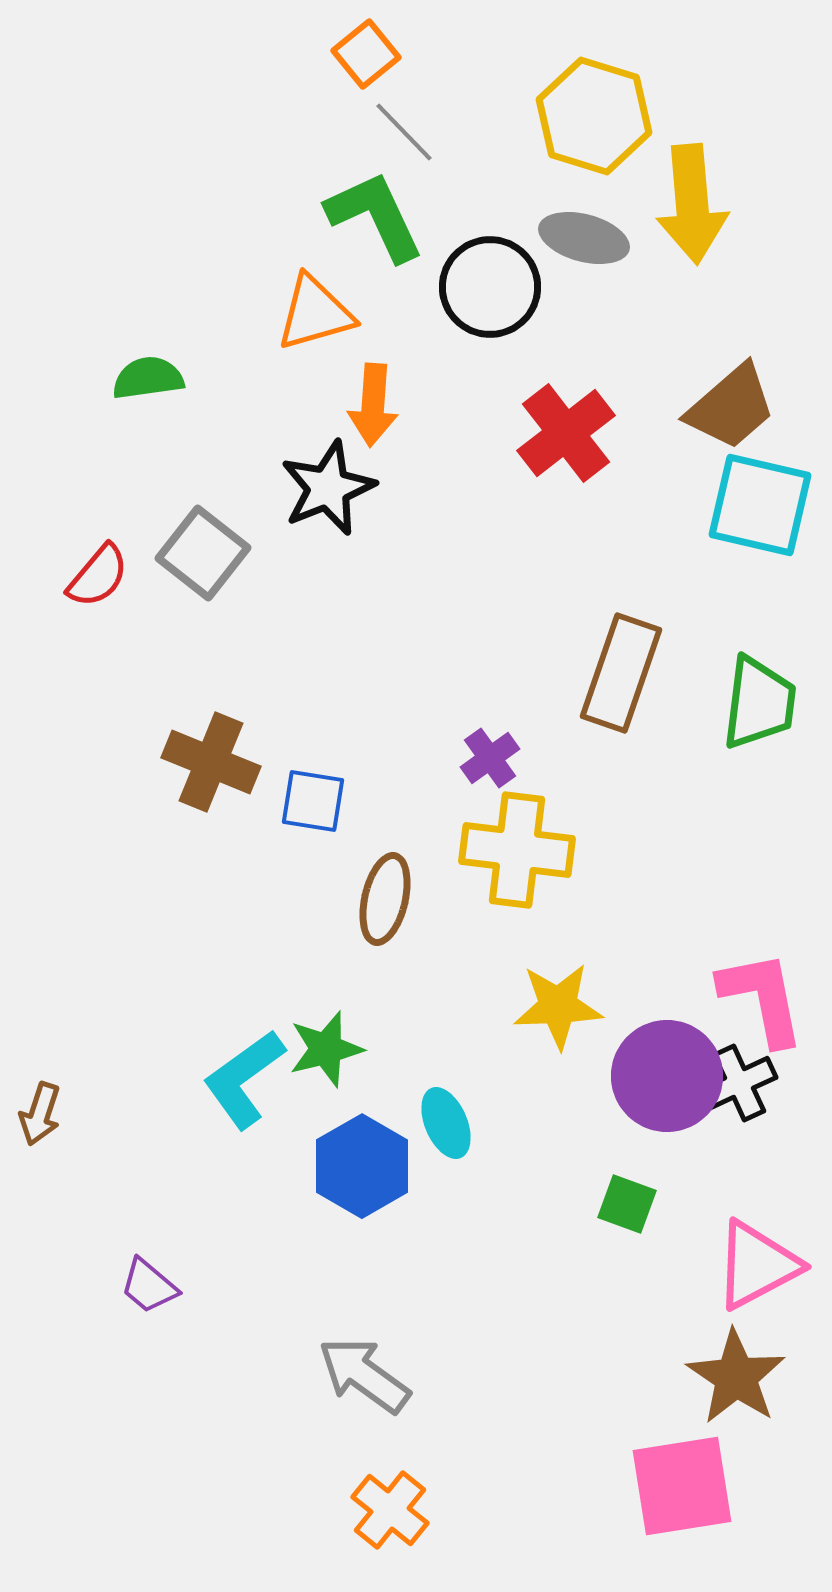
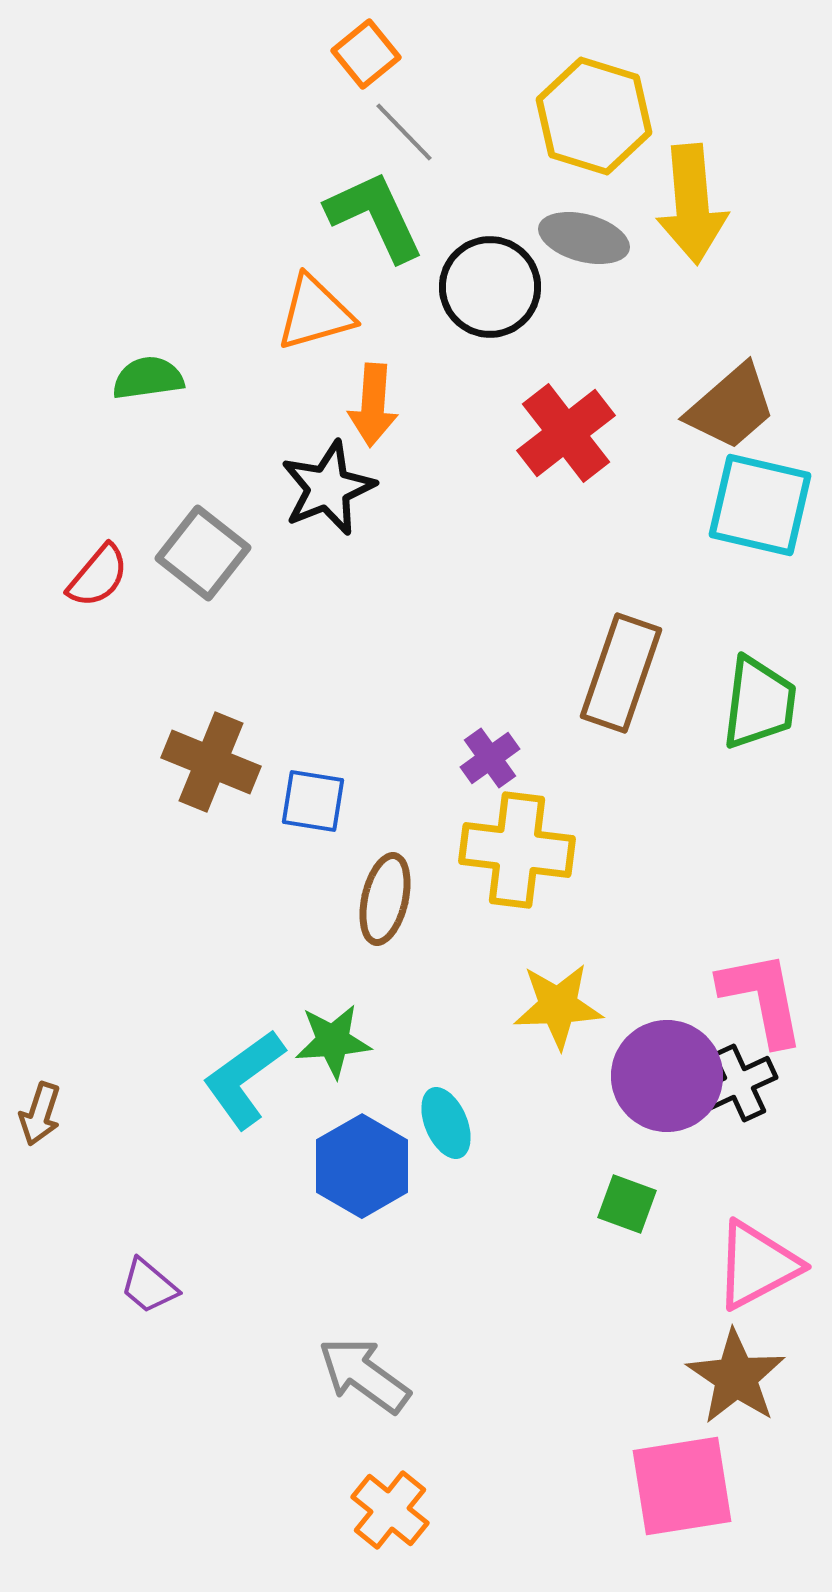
green star: moved 7 px right, 8 px up; rotated 10 degrees clockwise
